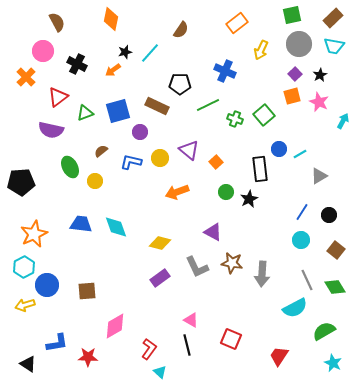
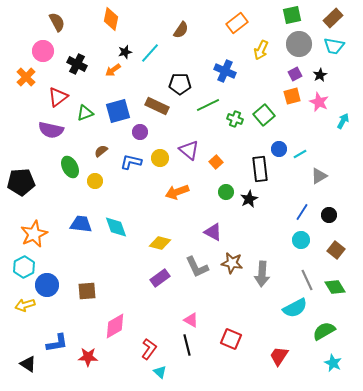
purple square at (295, 74): rotated 16 degrees clockwise
